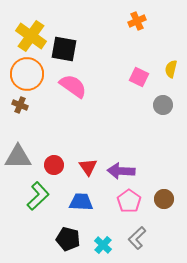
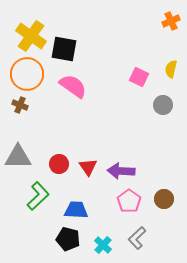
orange cross: moved 34 px right
red circle: moved 5 px right, 1 px up
blue trapezoid: moved 5 px left, 8 px down
